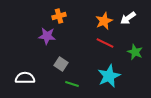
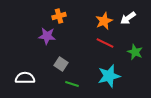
cyan star: rotated 10 degrees clockwise
